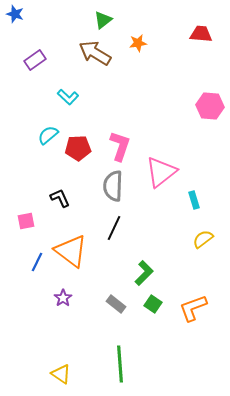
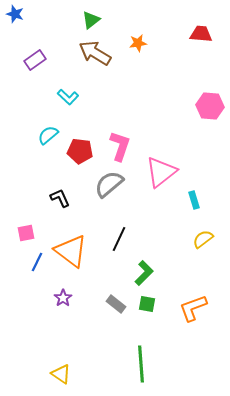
green triangle: moved 12 px left
red pentagon: moved 2 px right, 3 px down; rotated 10 degrees clockwise
gray semicircle: moved 4 px left, 2 px up; rotated 48 degrees clockwise
pink square: moved 12 px down
black line: moved 5 px right, 11 px down
green square: moved 6 px left; rotated 24 degrees counterclockwise
green line: moved 21 px right
